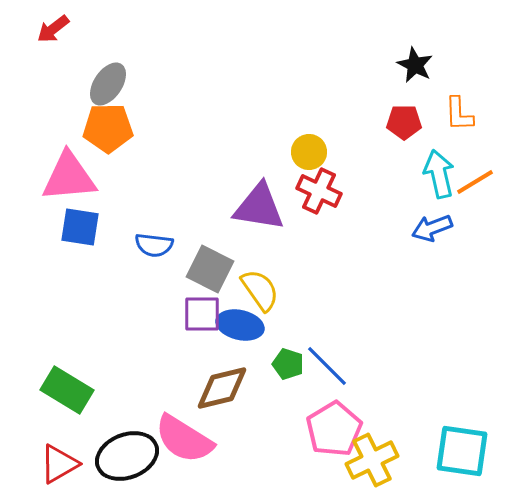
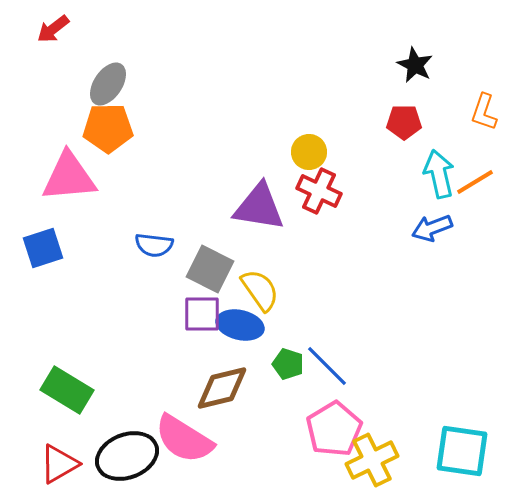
orange L-shape: moved 25 px right, 2 px up; rotated 21 degrees clockwise
blue square: moved 37 px left, 21 px down; rotated 27 degrees counterclockwise
